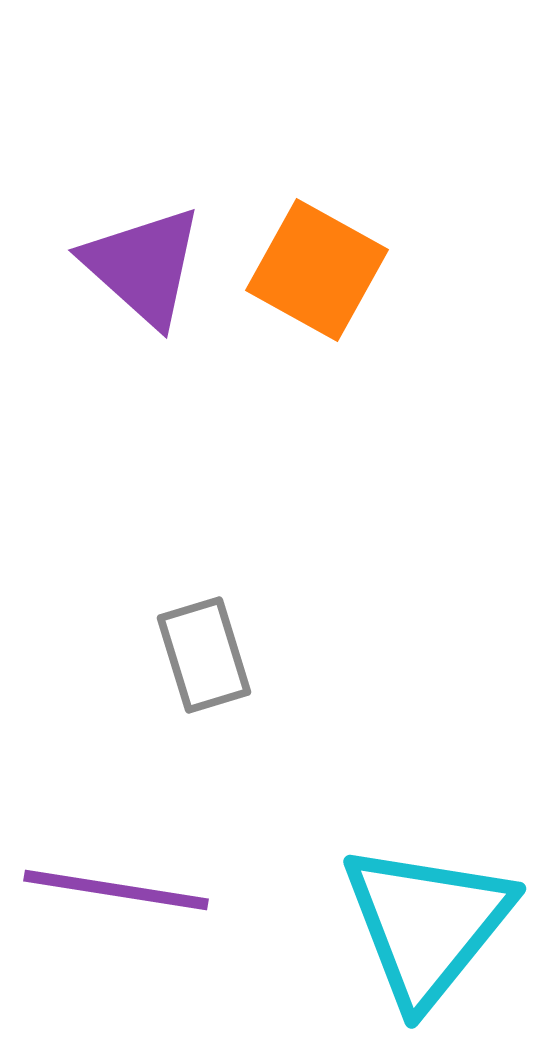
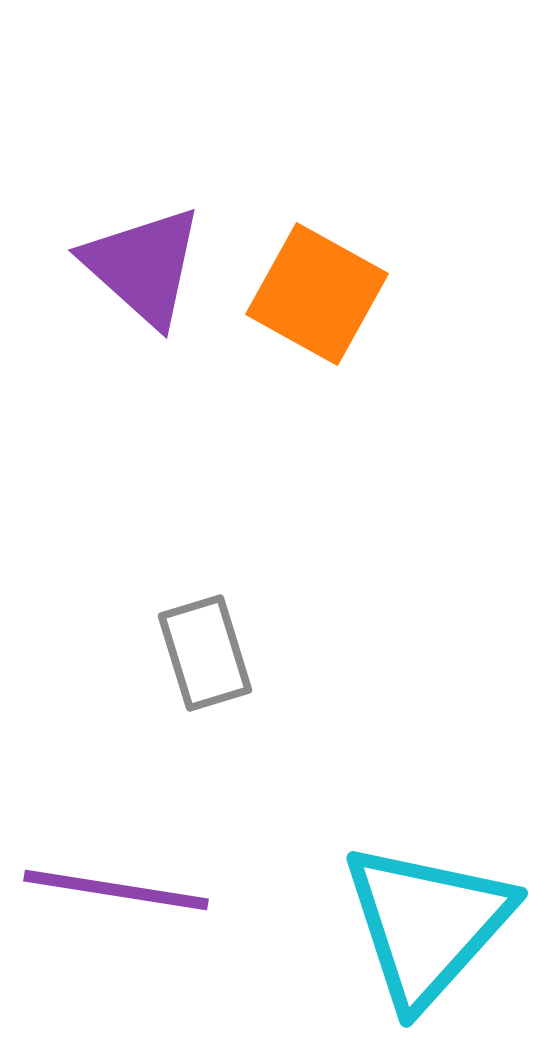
orange square: moved 24 px down
gray rectangle: moved 1 px right, 2 px up
cyan triangle: rotated 3 degrees clockwise
